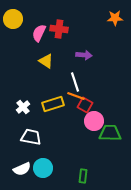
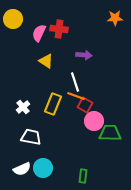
yellow rectangle: rotated 50 degrees counterclockwise
